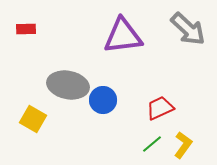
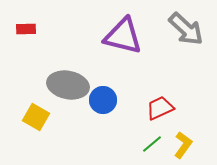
gray arrow: moved 2 px left
purple triangle: rotated 21 degrees clockwise
yellow square: moved 3 px right, 2 px up
